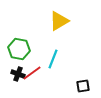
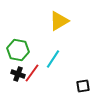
green hexagon: moved 1 px left, 1 px down
cyan line: rotated 12 degrees clockwise
red line: rotated 18 degrees counterclockwise
